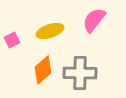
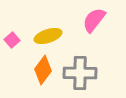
yellow ellipse: moved 2 px left, 5 px down
pink square: rotated 14 degrees counterclockwise
orange diamond: rotated 12 degrees counterclockwise
